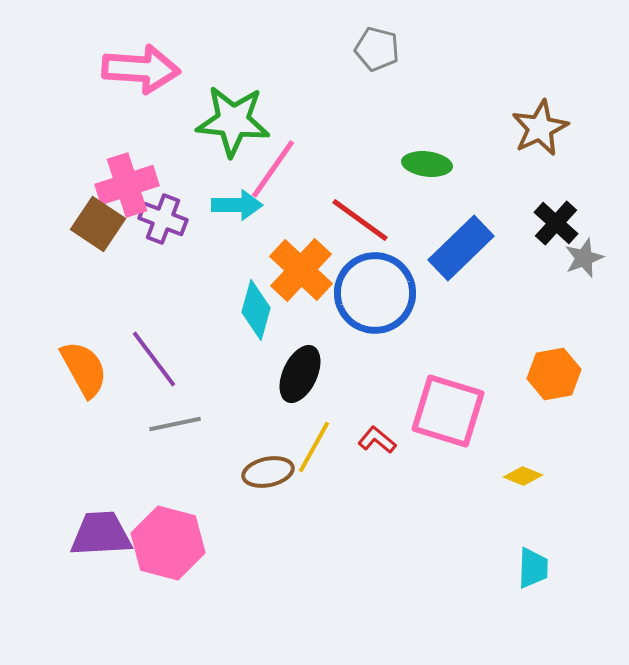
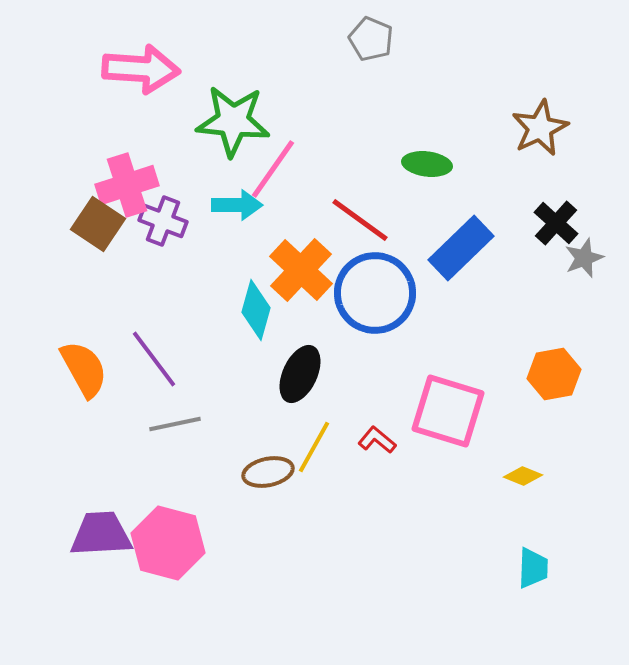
gray pentagon: moved 6 px left, 10 px up; rotated 9 degrees clockwise
purple cross: moved 2 px down
